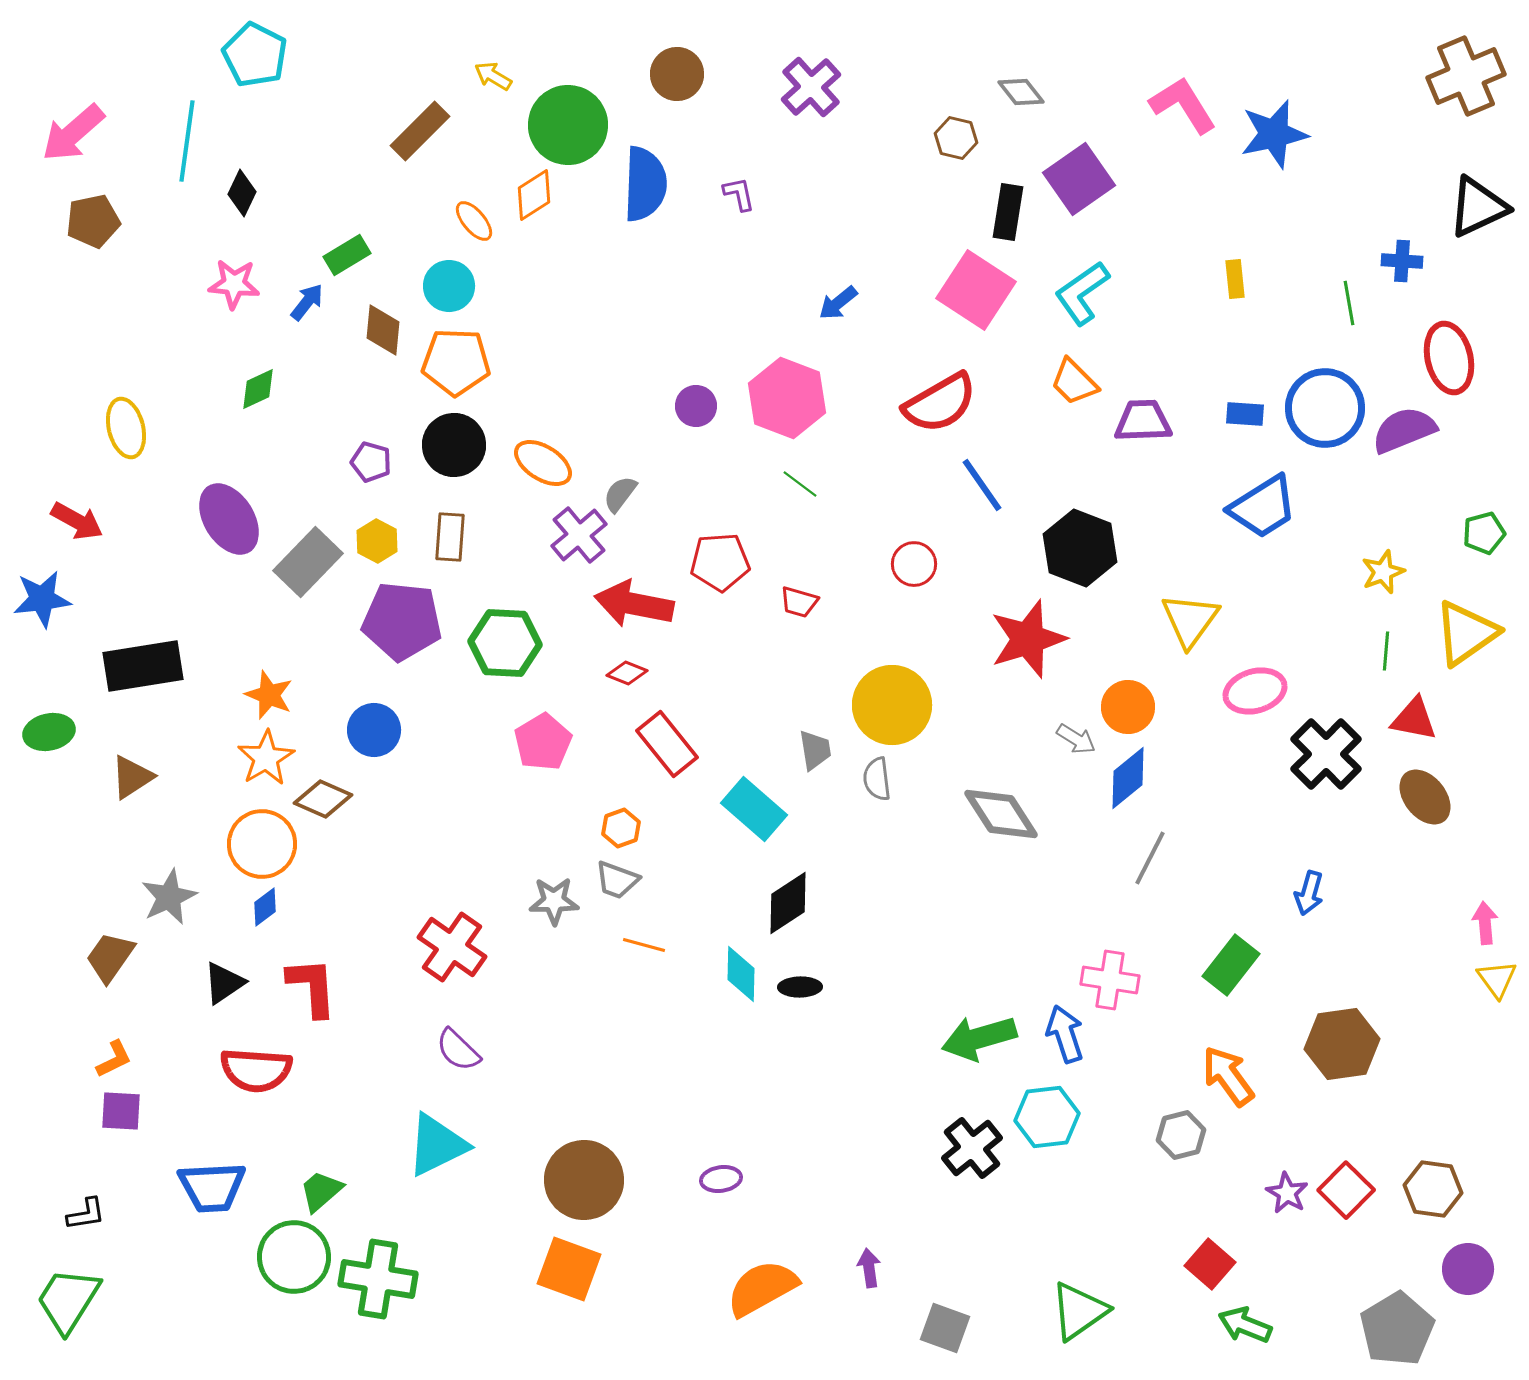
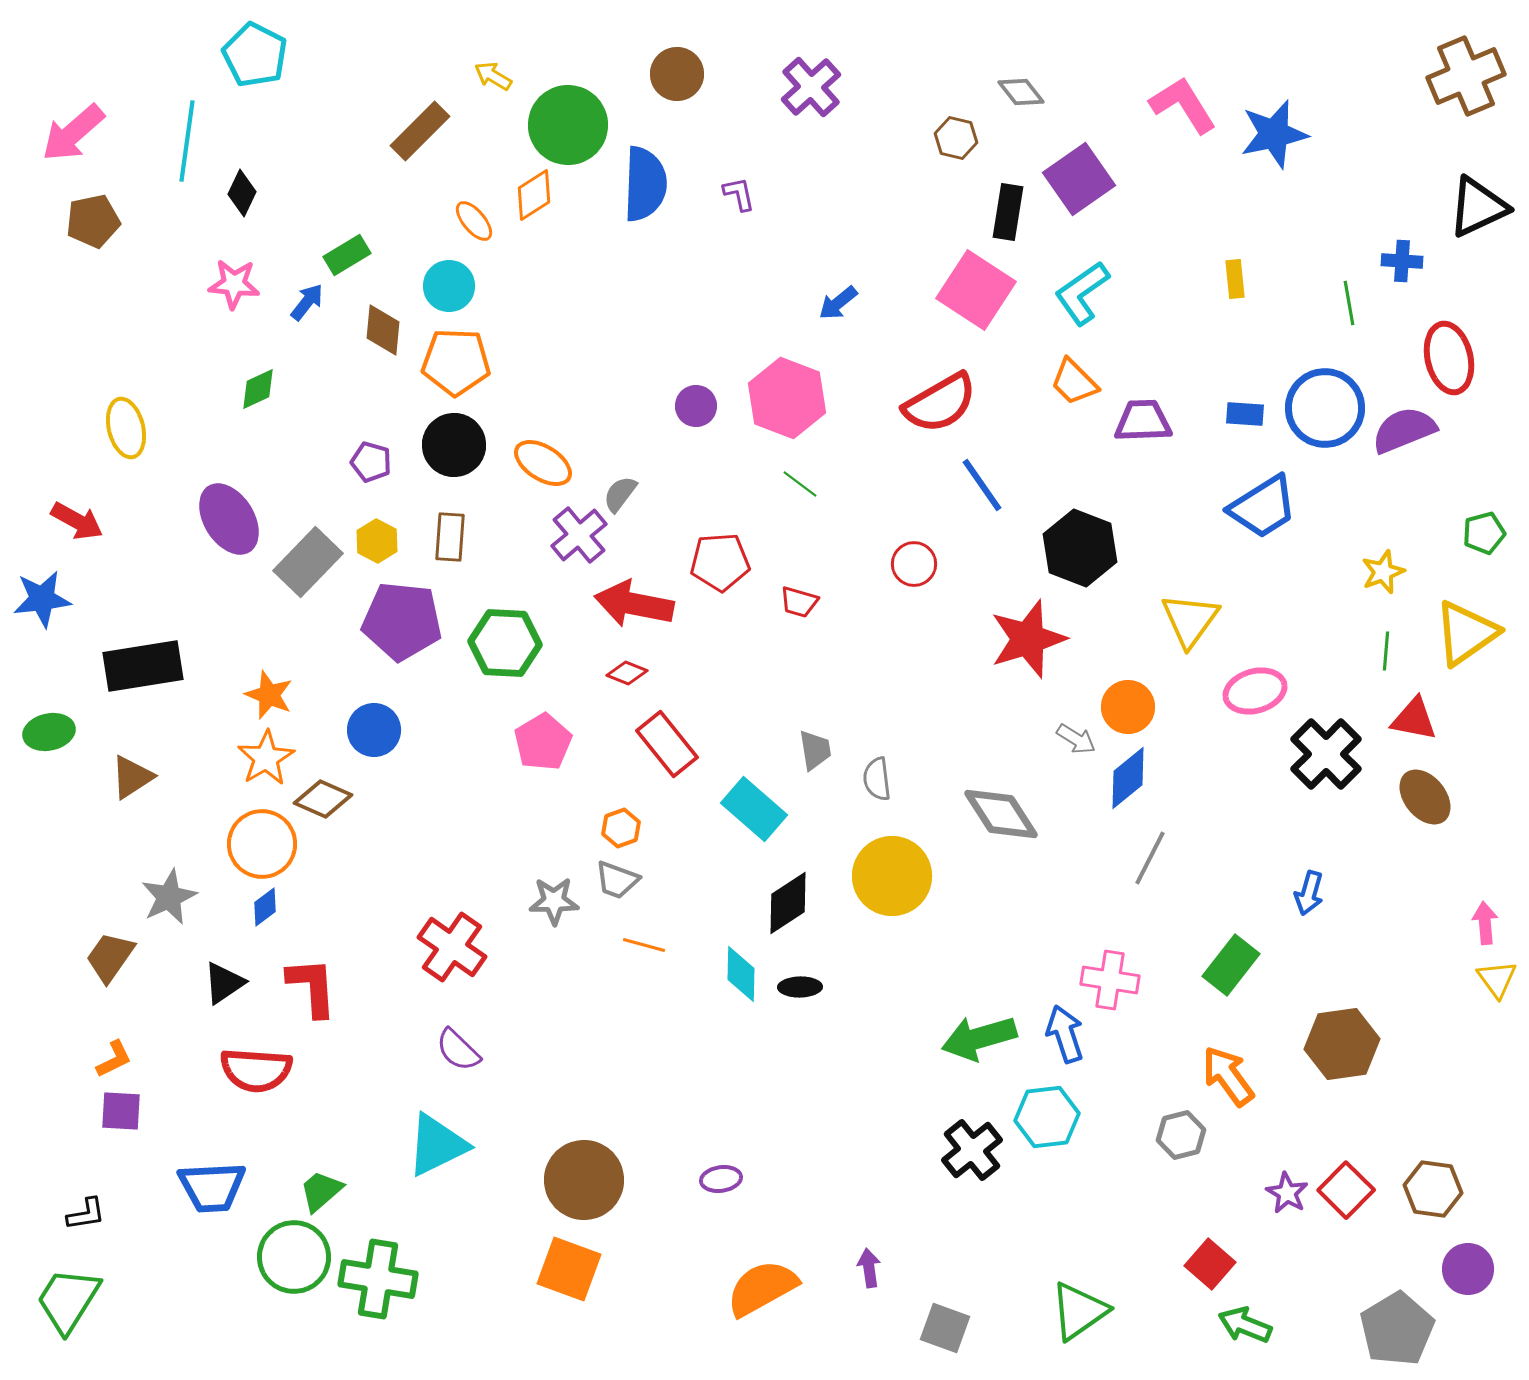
yellow circle at (892, 705): moved 171 px down
black cross at (972, 1148): moved 2 px down
